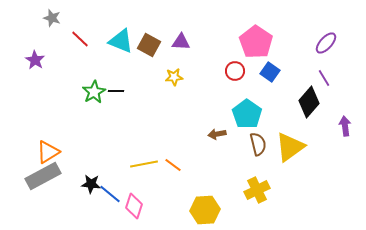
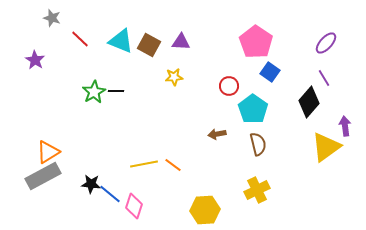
red circle: moved 6 px left, 15 px down
cyan pentagon: moved 6 px right, 5 px up
yellow triangle: moved 36 px right
